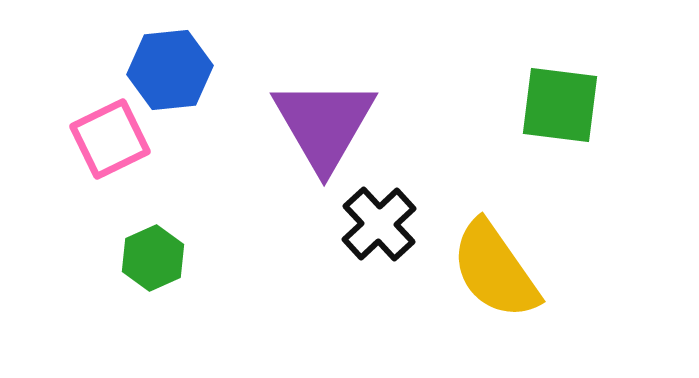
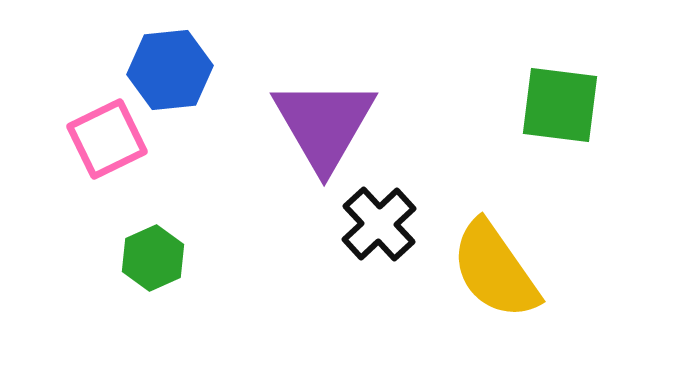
pink square: moved 3 px left
